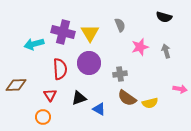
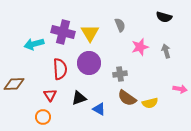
brown diamond: moved 2 px left, 1 px up
